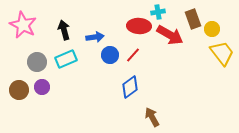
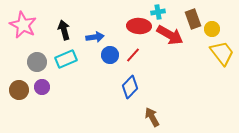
blue diamond: rotated 10 degrees counterclockwise
